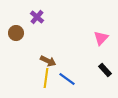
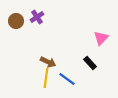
purple cross: rotated 16 degrees clockwise
brown circle: moved 12 px up
brown arrow: moved 1 px down
black rectangle: moved 15 px left, 7 px up
